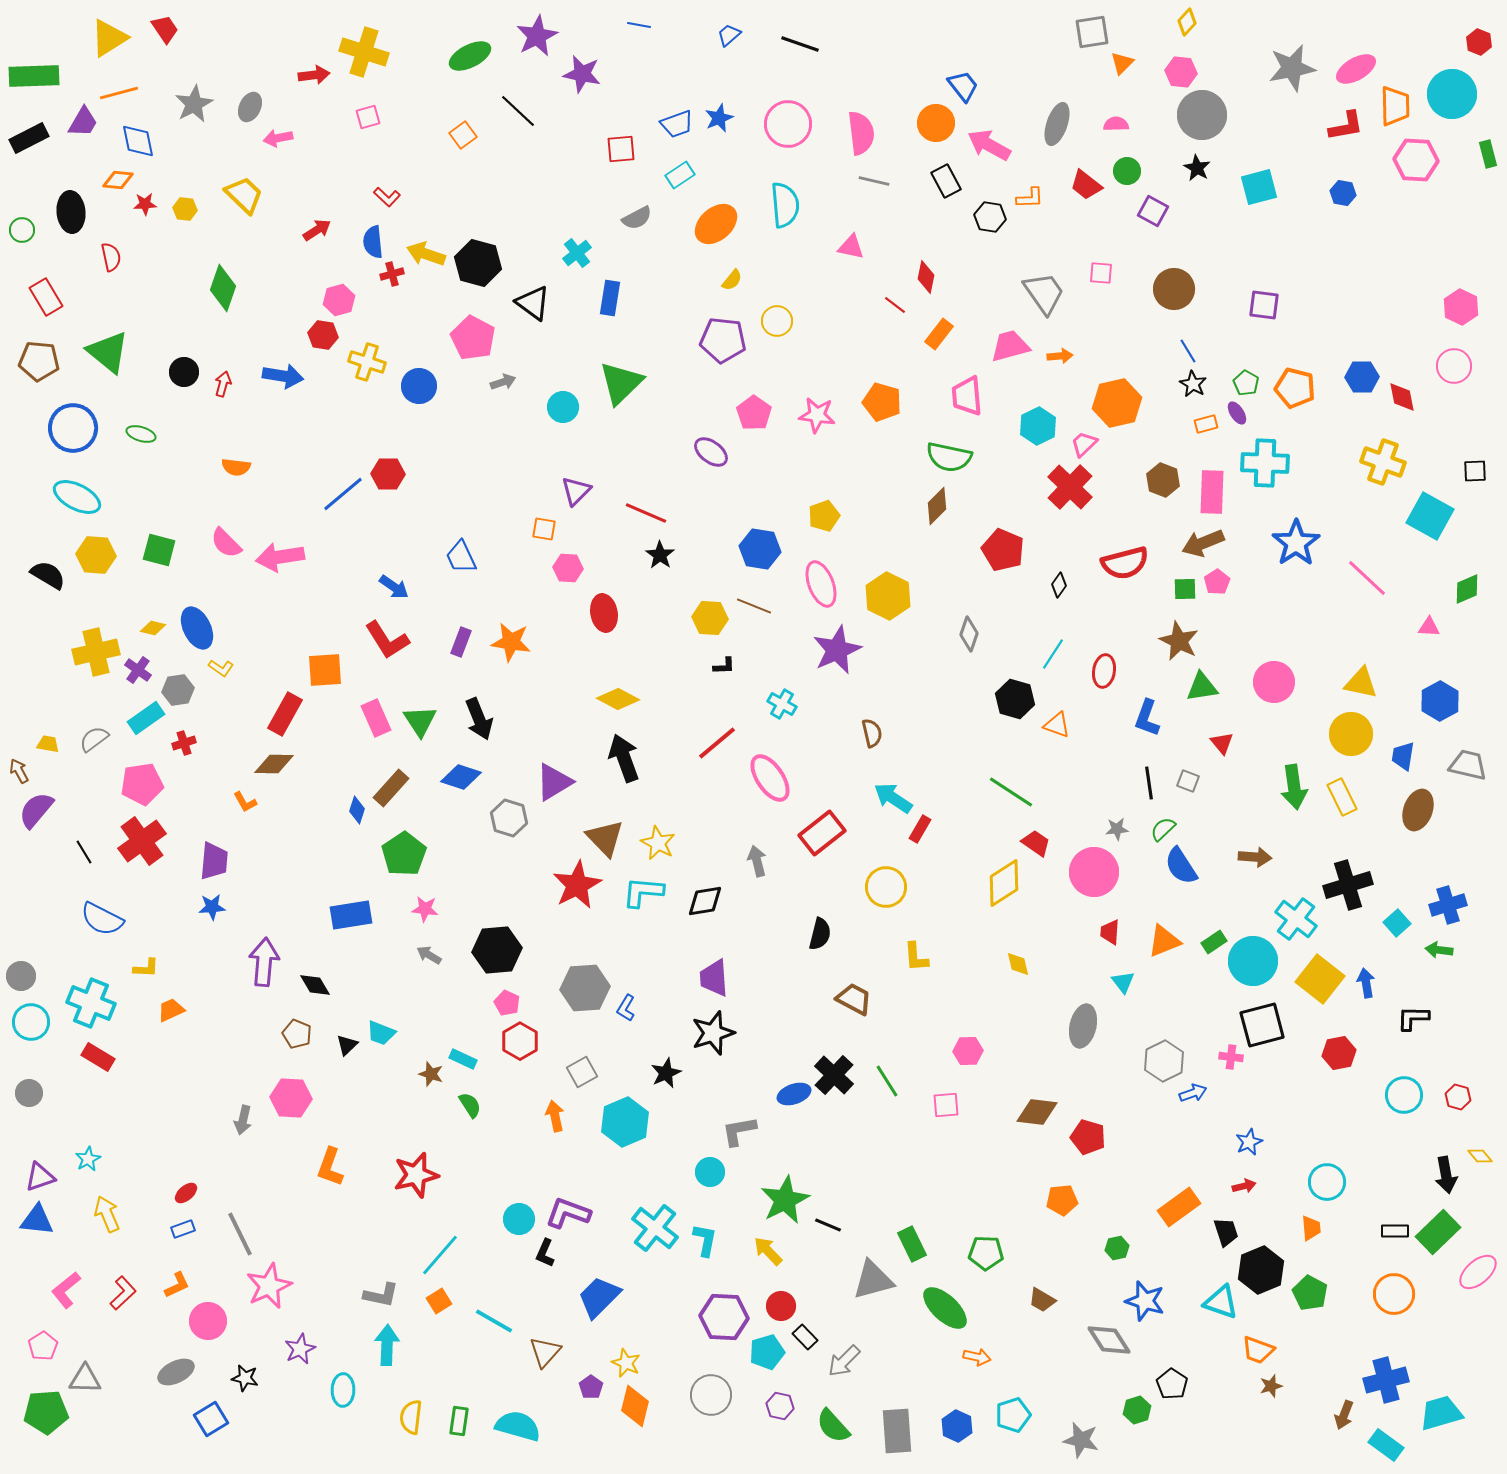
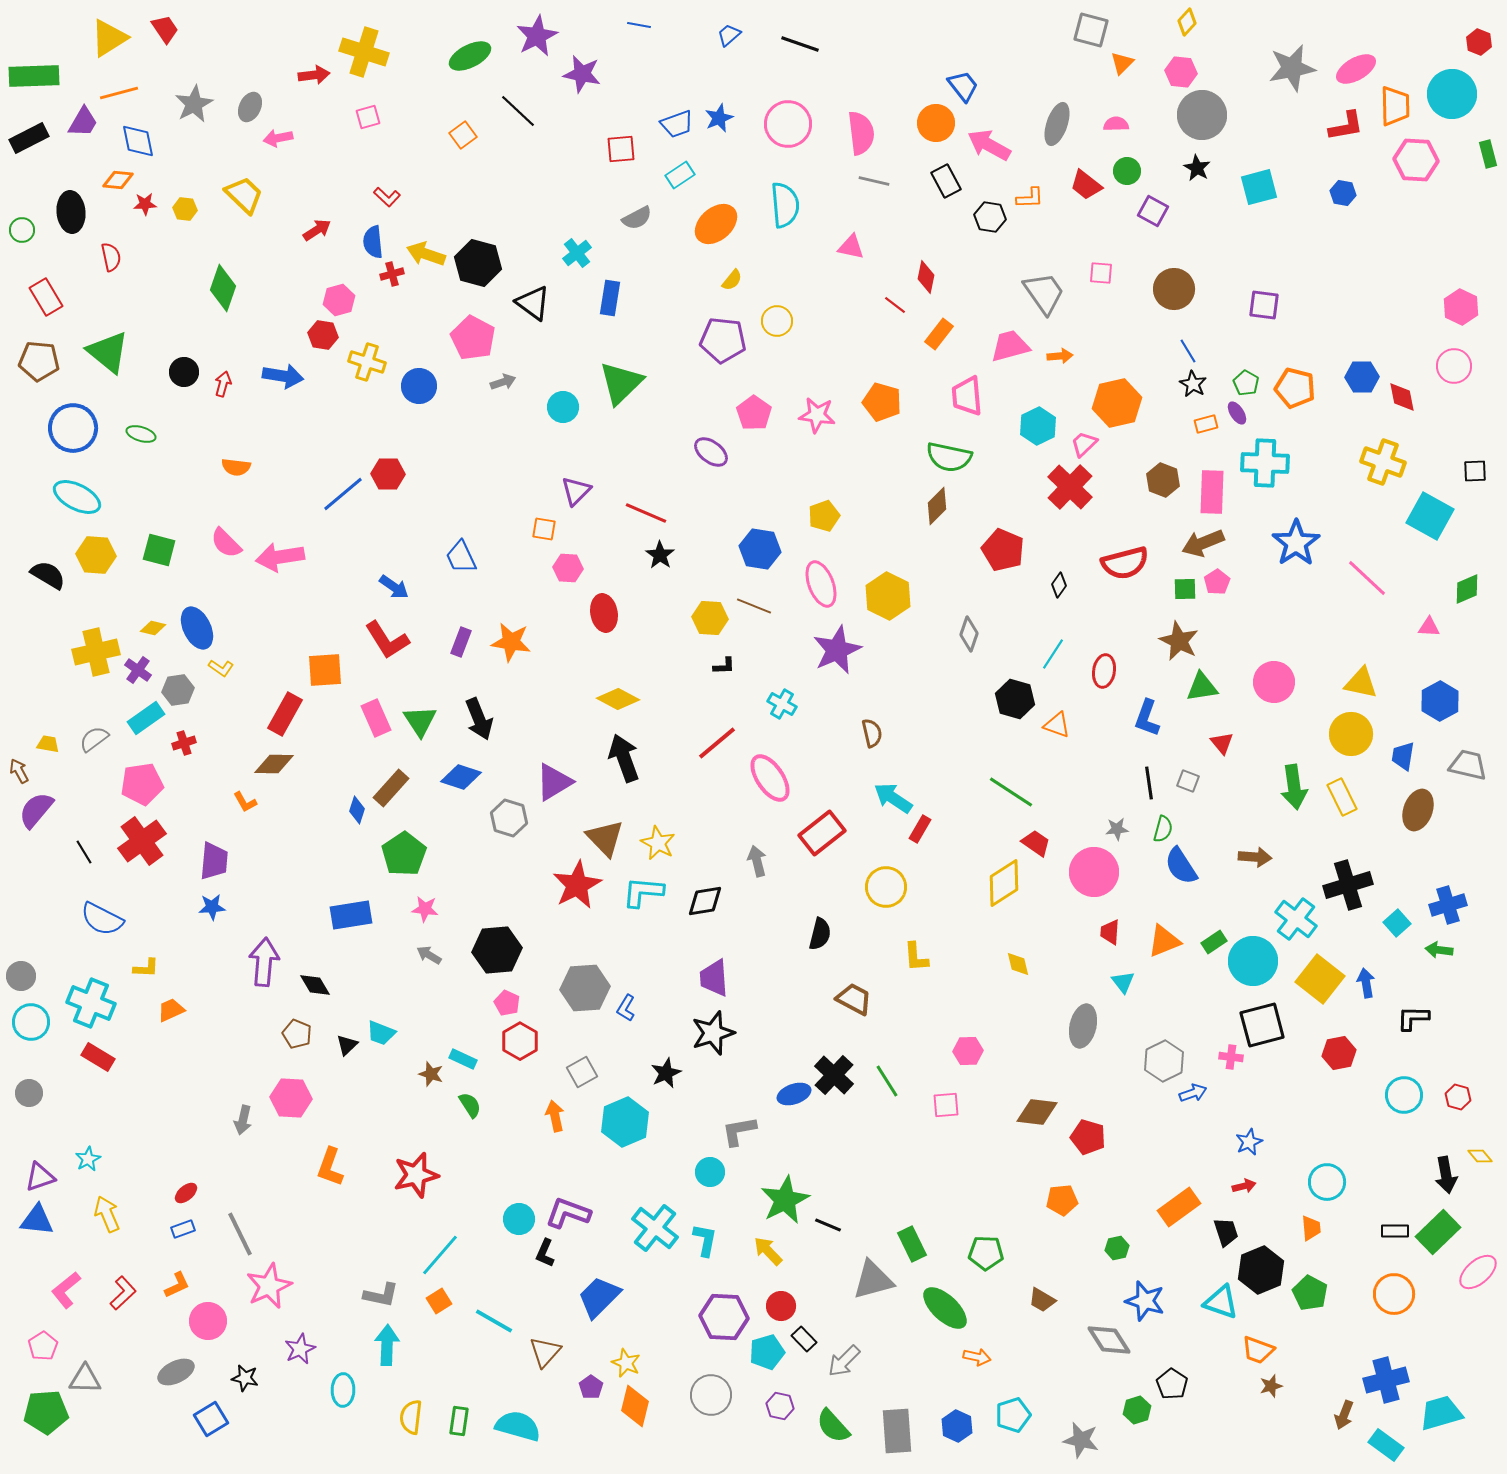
gray square at (1092, 32): moved 1 px left, 2 px up; rotated 24 degrees clockwise
green semicircle at (1163, 829): rotated 148 degrees clockwise
black rectangle at (805, 1337): moved 1 px left, 2 px down
